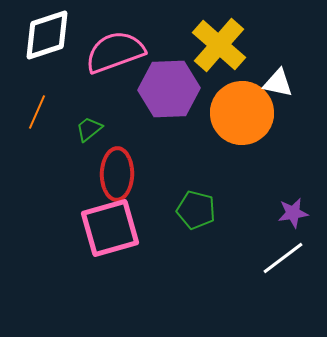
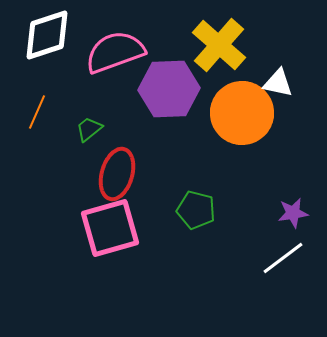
red ellipse: rotated 15 degrees clockwise
